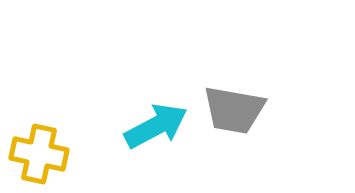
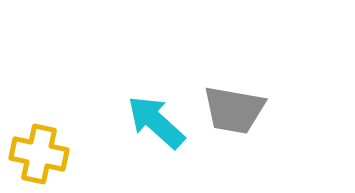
cyan arrow: moved 4 px up; rotated 110 degrees counterclockwise
